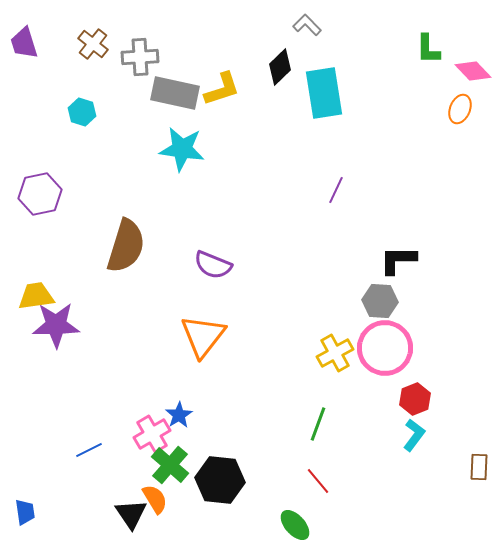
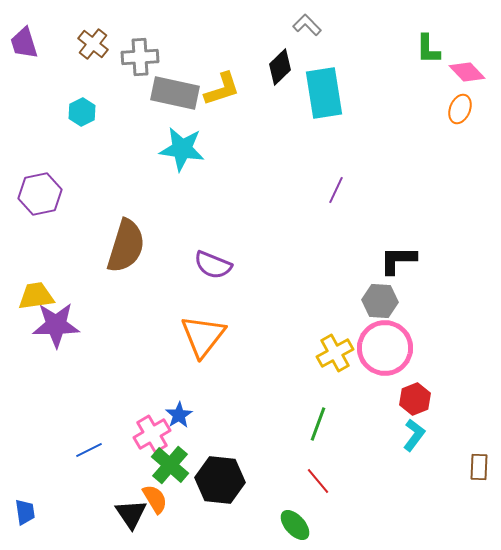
pink diamond: moved 6 px left, 1 px down
cyan hexagon: rotated 16 degrees clockwise
